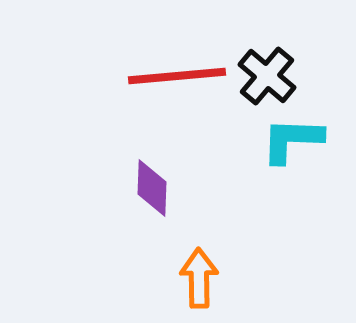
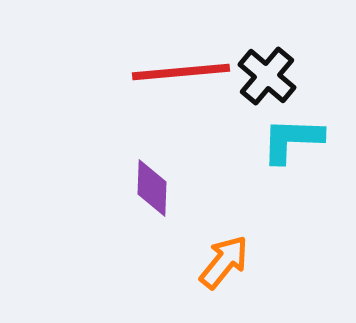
red line: moved 4 px right, 4 px up
orange arrow: moved 25 px right, 16 px up; rotated 40 degrees clockwise
